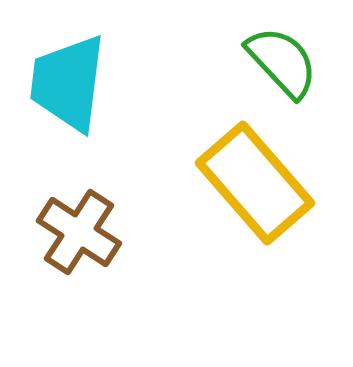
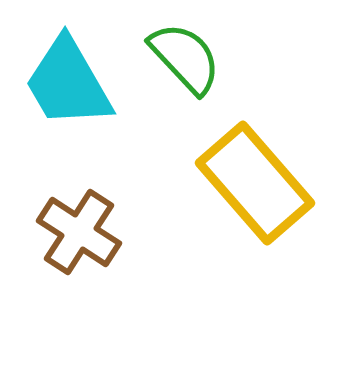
green semicircle: moved 97 px left, 4 px up
cyan trapezoid: rotated 37 degrees counterclockwise
